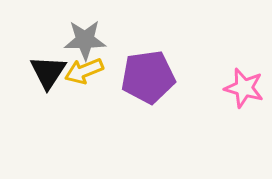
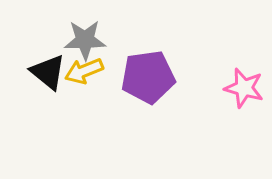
black triangle: rotated 24 degrees counterclockwise
